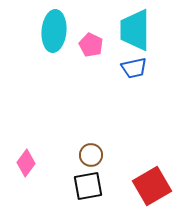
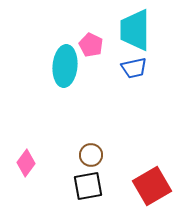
cyan ellipse: moved 11 px right, 35 px down
